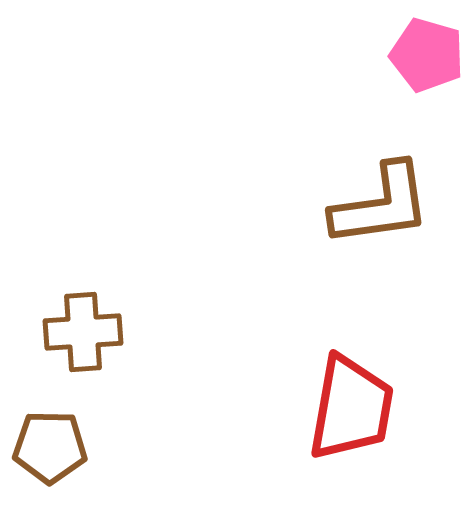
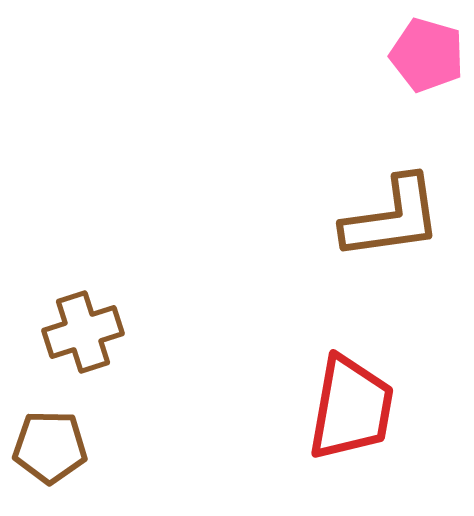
brown L-shape: moved 11 px right, 13 px down
brown cross: rotated 14 degrees counterclockwise
